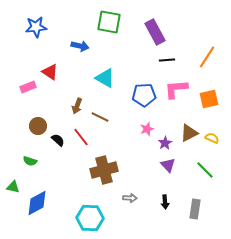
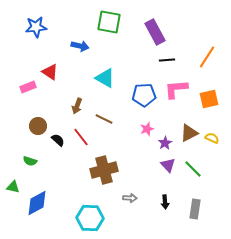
brown line: moved 4 px right, 2 px down
green line: moved 12 px left, 1 px up
